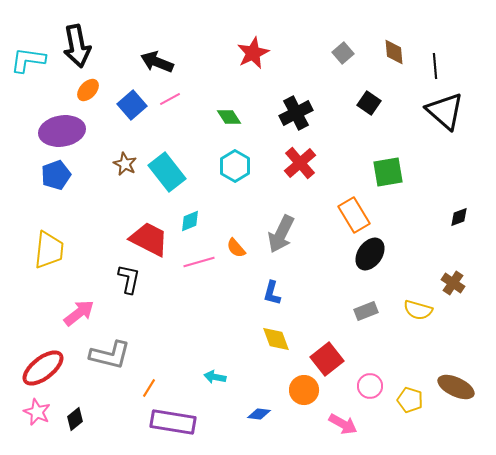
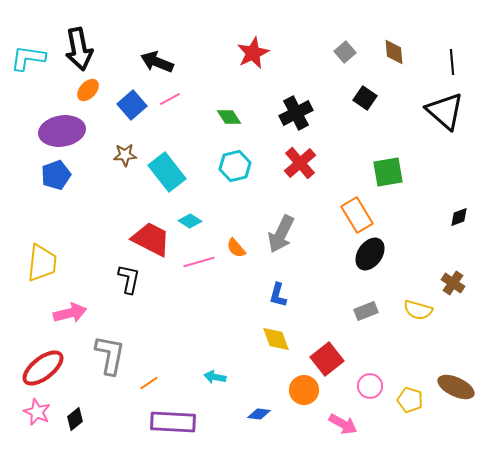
black arrow at (77, 46): moved 2 px right, 3 px down
gray square at (343, 53): moved 2 px right, 1 px up
cyan L-shape at (28, 60): moved 2 px up
black line at (435, 66): moved 17 px right, 4 px up
black square at (369, 103): moved 4 px left, 5 px up
brown star at (125, 164): moved 9 px up; rotated 30 degrees counterclockwise
cyan hexagon at (235, 166): rotated 16 degrees clockwise
orange rectangle at (354, 215): moved 3 px right
cyan diamond at (190, 221): rotated 55 degrees clockwise
red trapezoid at (149, 239): moved 2 px right
yellow trapezoid at (49, 250): moved 7 px left, 13 px down
blue L-shape at (272, 293): moved 6 px right, 2 px down
pink arrow at (79, 313): moved 9 px left; rotated 24 degrees clockwise
gray L-shape at (110, 355): rotated 93 degrees counterclockwise
orange line at (149, 388): moved 5 px up; rotated 24 degrees clockwise
purple rectangle at (173, 422): rotated 6 degrees counterclockwise
